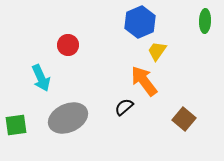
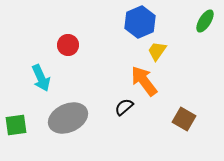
green ellipse: rotated 30 degrees clockwise
brown square: rotated 10 degrees counterclockwise
